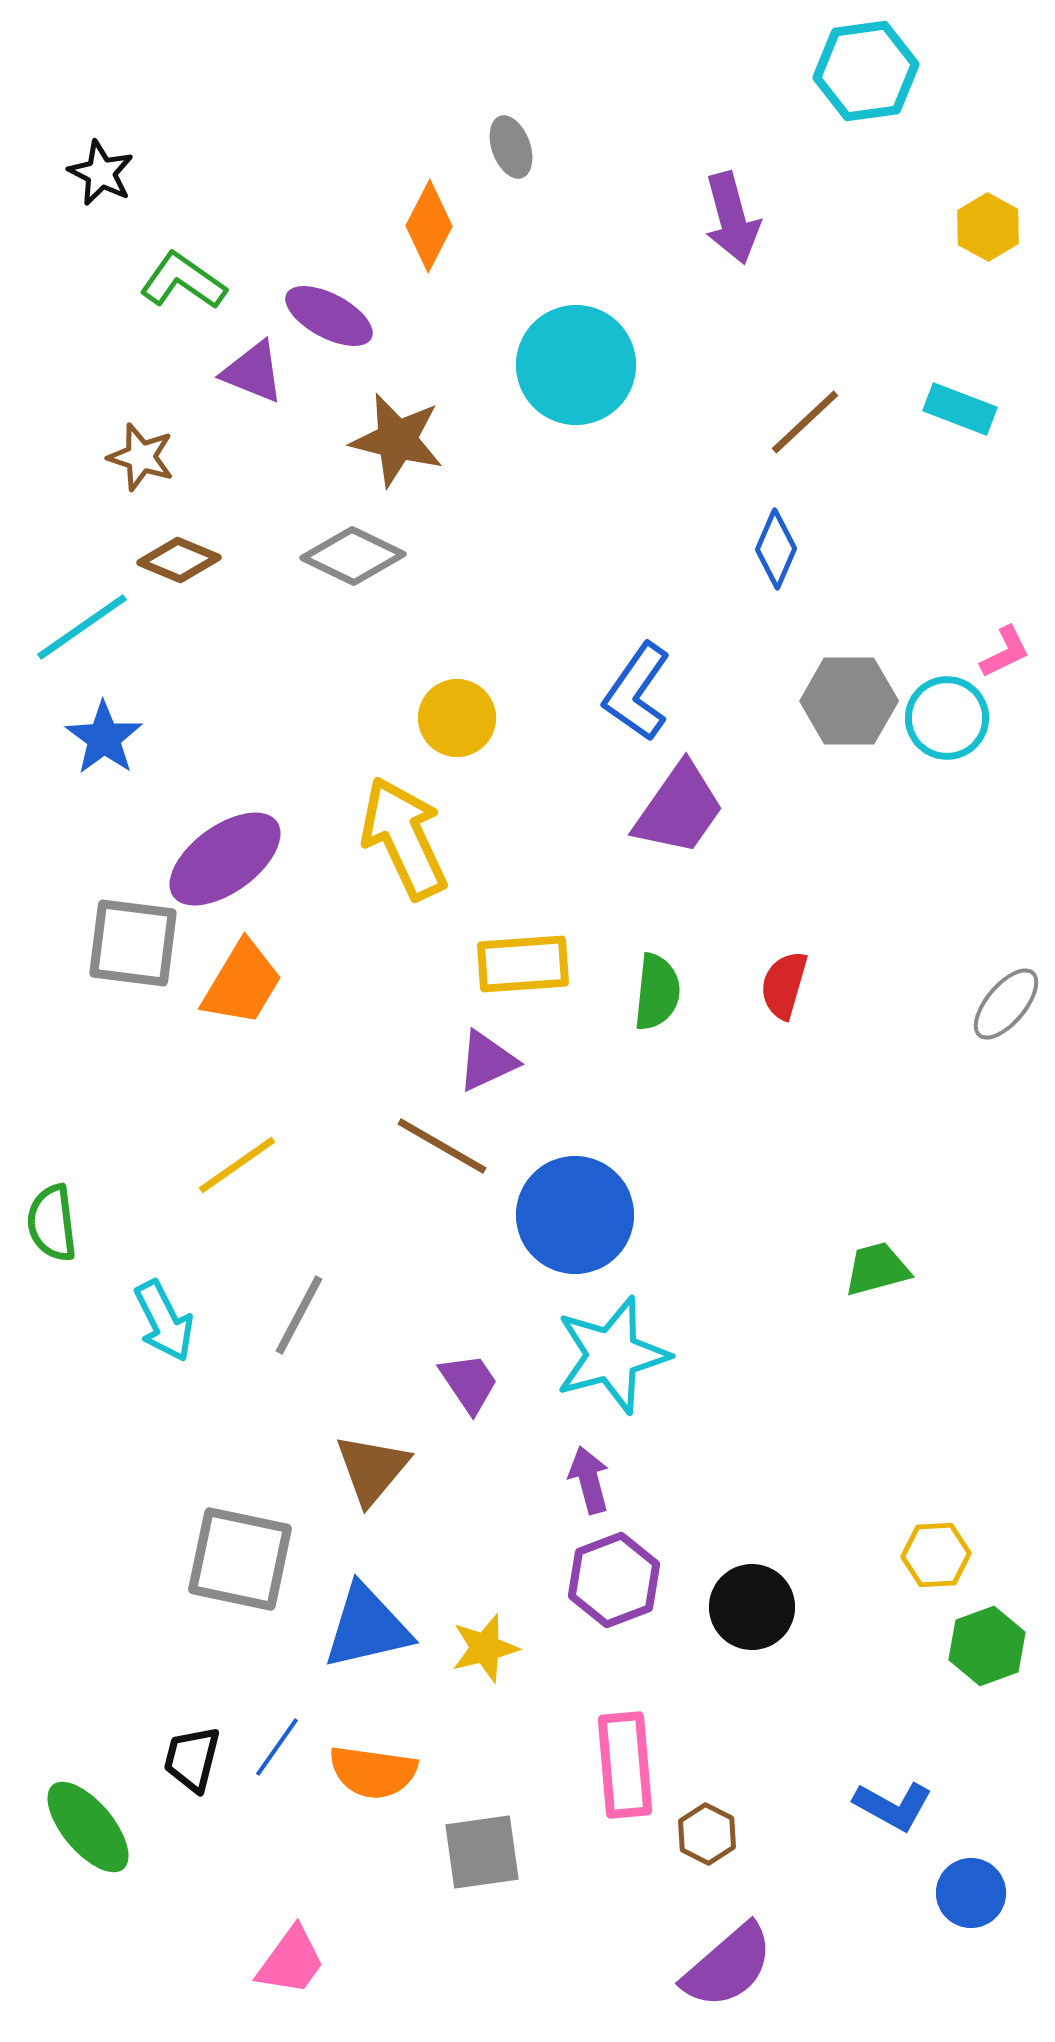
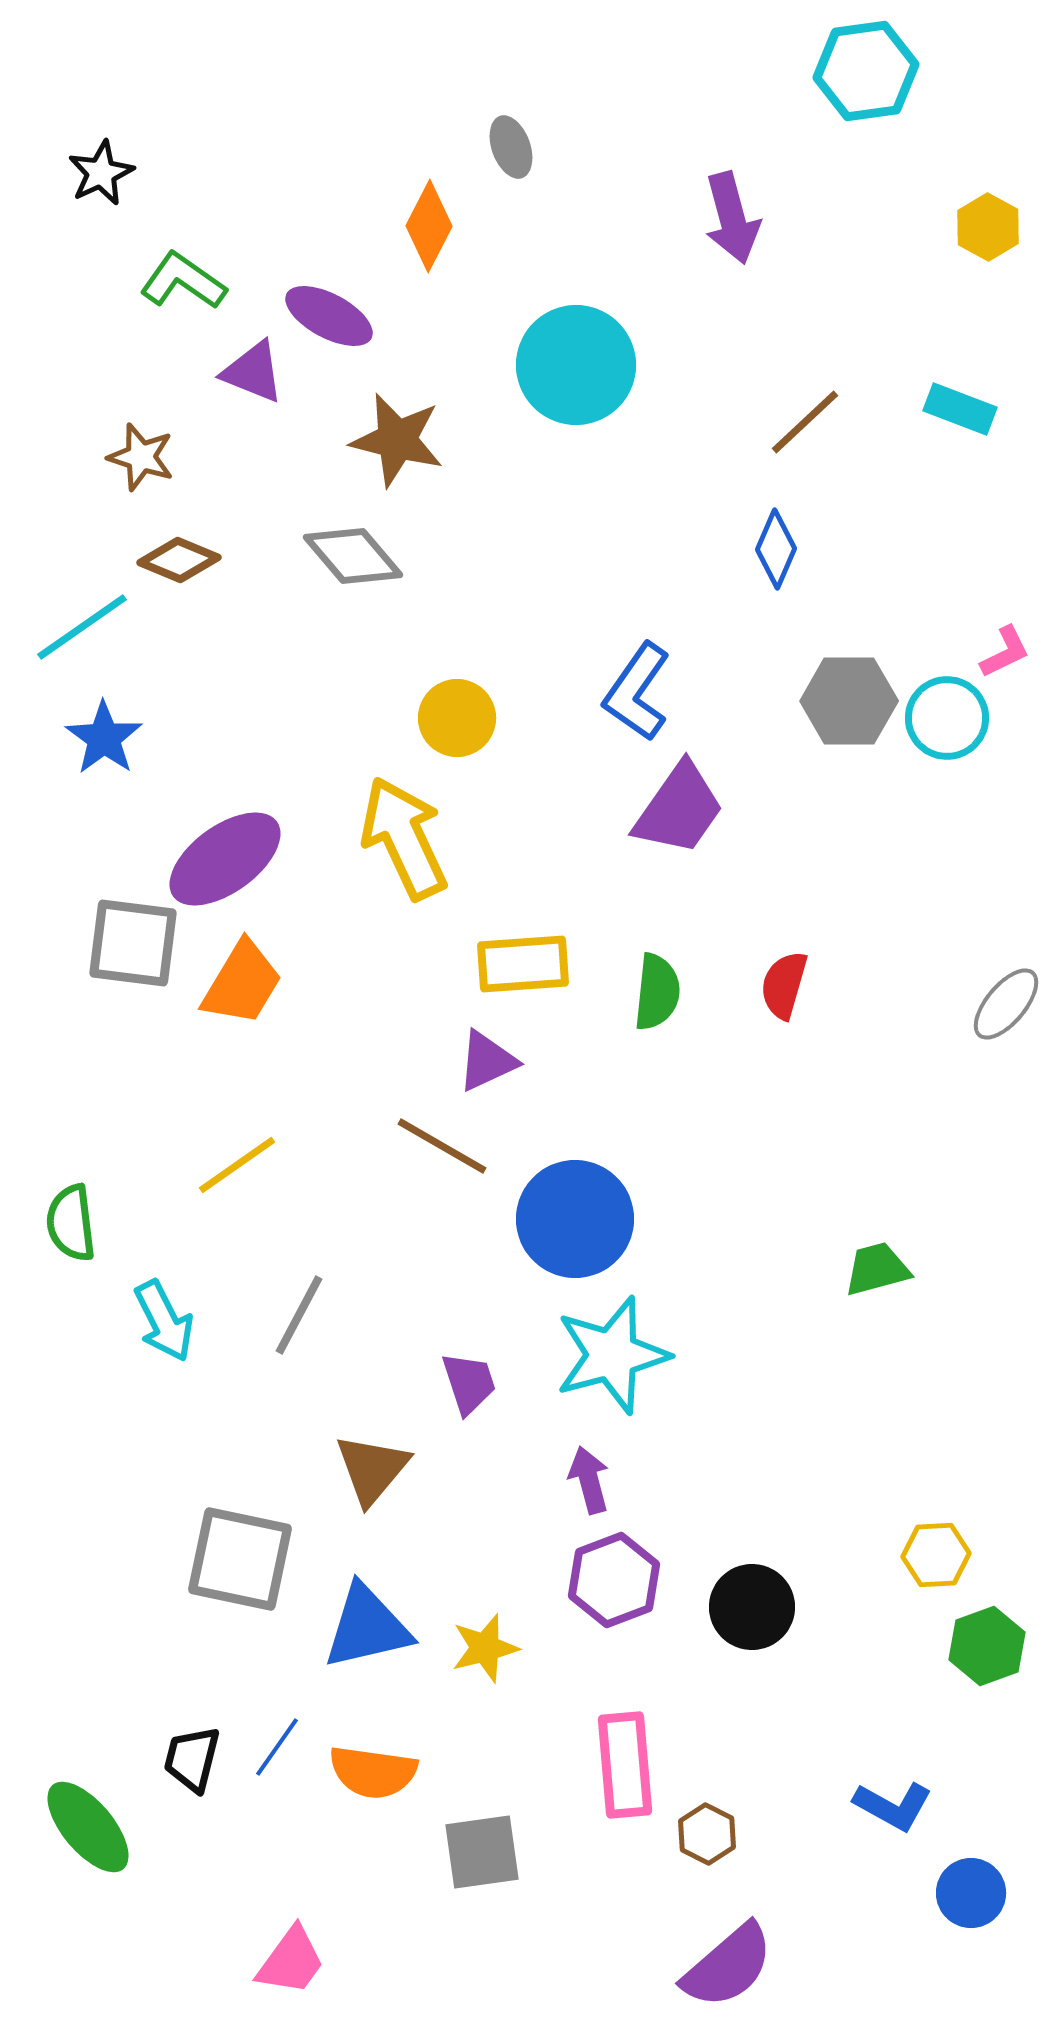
black star at (101, 173): rotated 20 degrees clockwise
gray diamond at (353, 556): rotated 24 degrees clockwise
blue circle at (575, 1215): moved 4 px down
green semicircle at (52, 1223): moved 19 px right
purple trapezoid at (469, 1383): rotated 16 degrees clockwise
